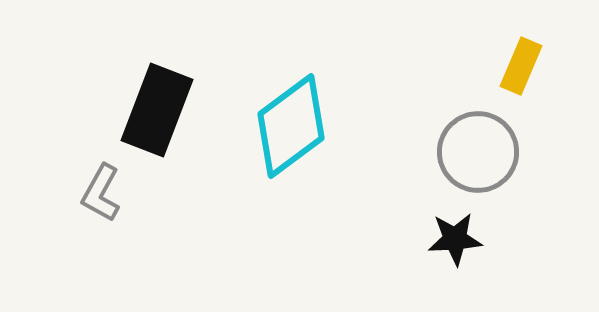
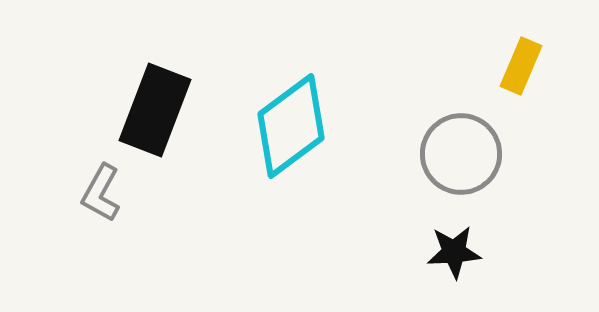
black rectangle: moved 2 px left
gray circle: moved 17 px left, 2 px down
black star: moved 1 px left, 13 px down
